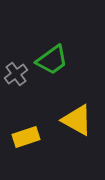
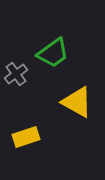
green trapezoid: moved 1 px right, 7 px up
yellow triangle: moved 18 px up
